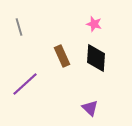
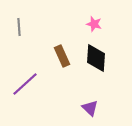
gray line: rotated 12 degrees clockwise
